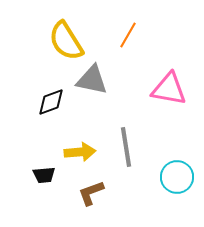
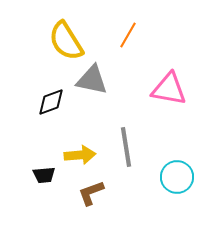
yellow arrow: moved 3 px down
